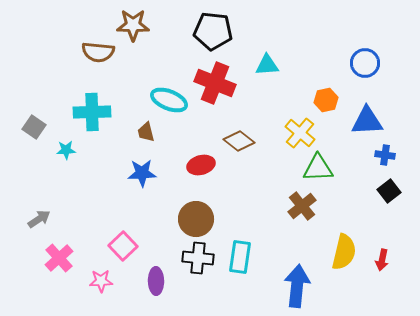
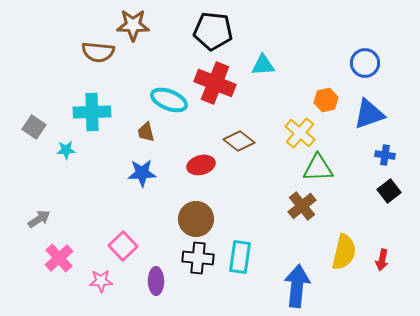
cyan triangle: moved 4 px left
blue triangle: moved 2 px right, 7 px up; rotated 16 degrees counterclockwise
